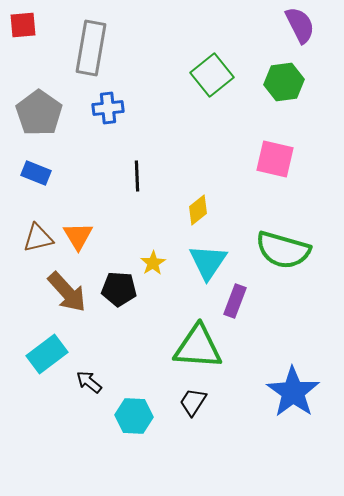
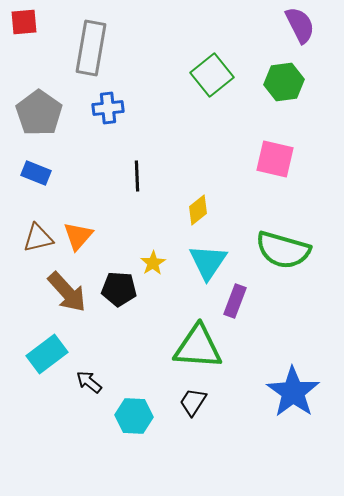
red square: moved 1 px right, 3 px up
orange triangle: rotated 12 degrees clockwise
